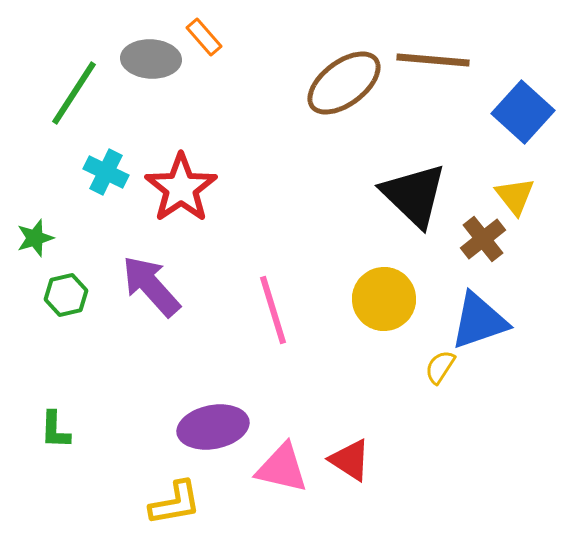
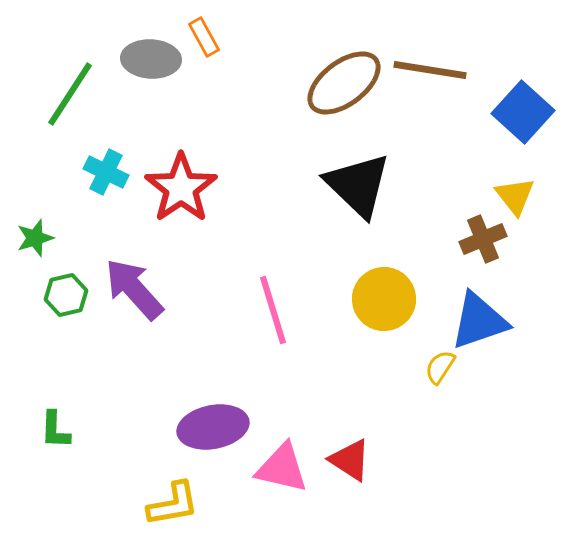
orange rectangle: rotated 12 degrees clockwise
brown line: moved 3 px left, 10 px down; rotated 4 degrees clockwise
green line: moved 4 px left, 1 px down
black triangle: moved 56 px left, 10 px up
brown cross: rotated 15 degrees clockwise
purple arrow: moved 17 px left, 3 px down
yellow L-shape: moved 2 px left, 1 px down
